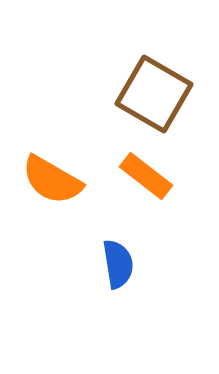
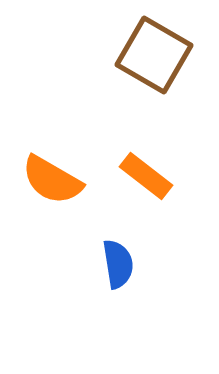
brown square: moved 39 px up
